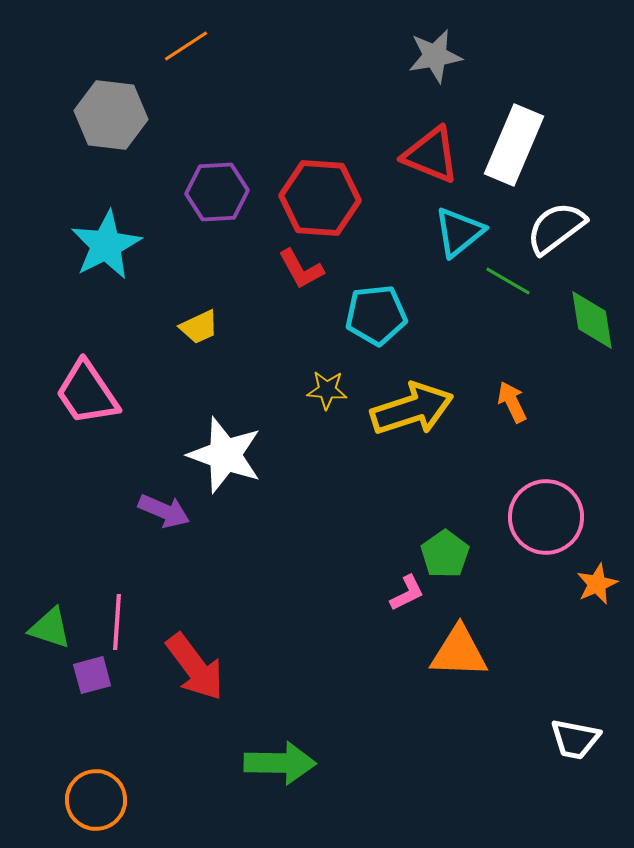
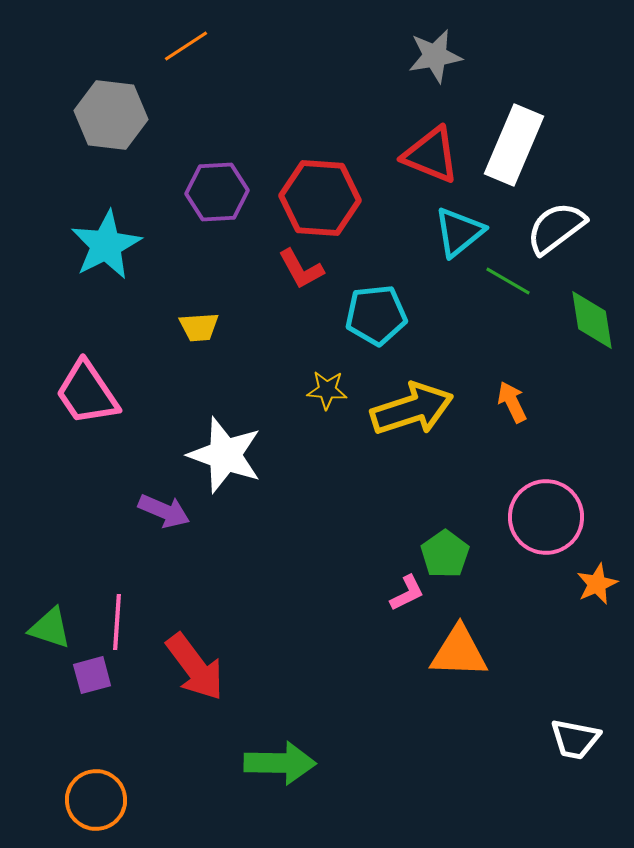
yellow trapezoid: rotated 21 degrees clockwise
